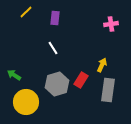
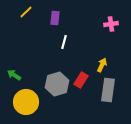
white line: moved 11 px right, 6 px up; rotated 48 degrees clockwise
